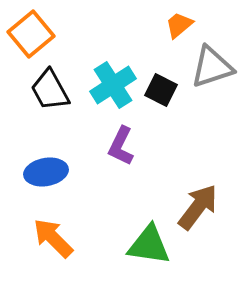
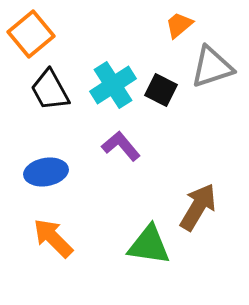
purple L-shape: rotated 114 degrees clockwise
brown arrow: rotated 6 degrees counterclockwise
